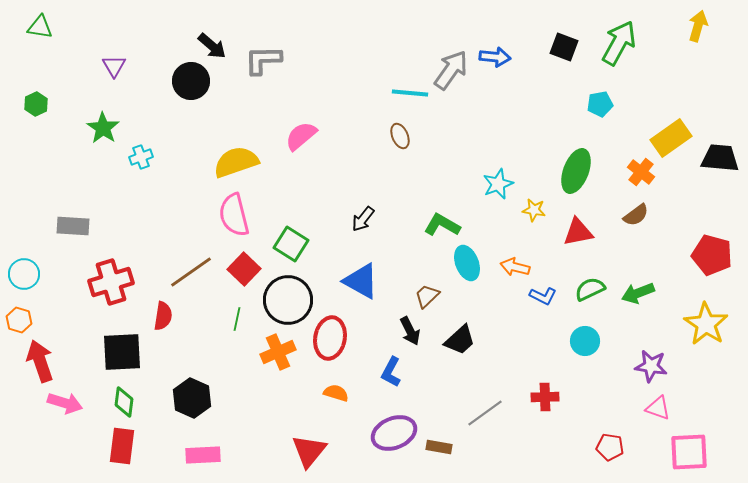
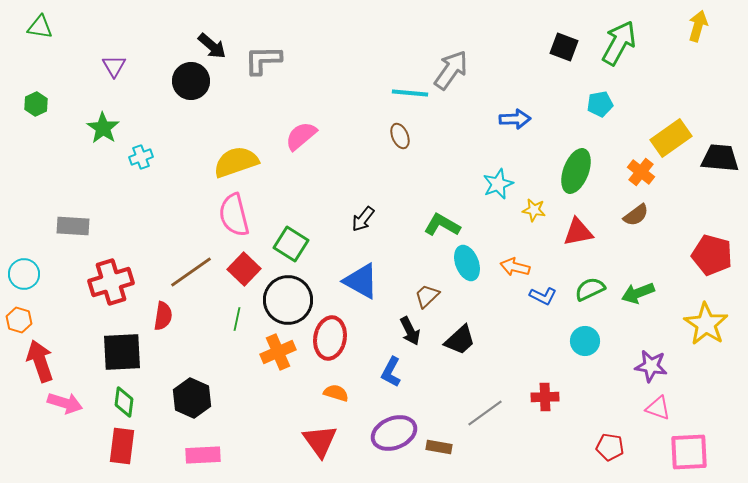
blue arrow at (495, 57): moved 20 px right, 62 px down; rotated 8 degrees counterclockwise
red triangle at (309, 451): moved 11 px right, 10 px up; rotated 15 degrees counterclockwise
